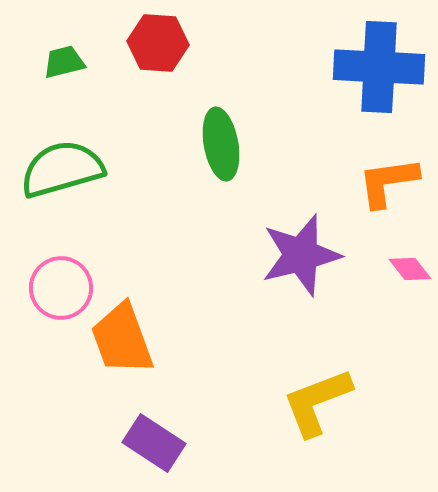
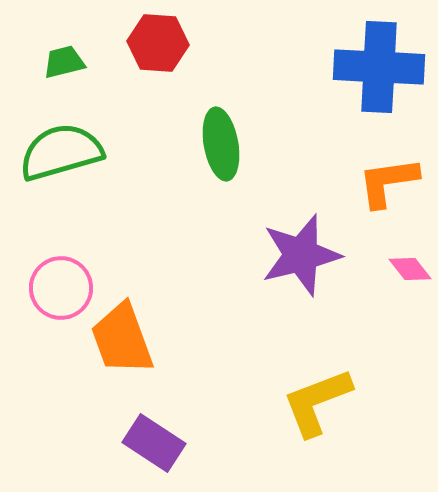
green semicircle: moved 1 px left, 17 px up
